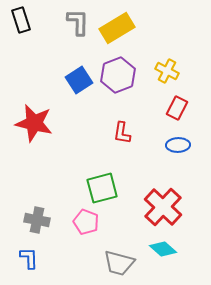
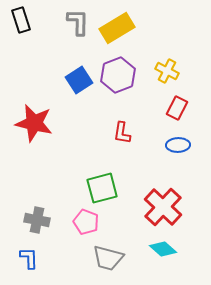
gray trapezoid: moved 11 px left, 5 px up
